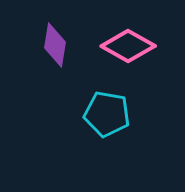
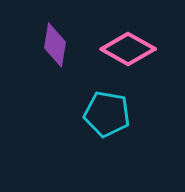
pink diamond: moved 3 px down
